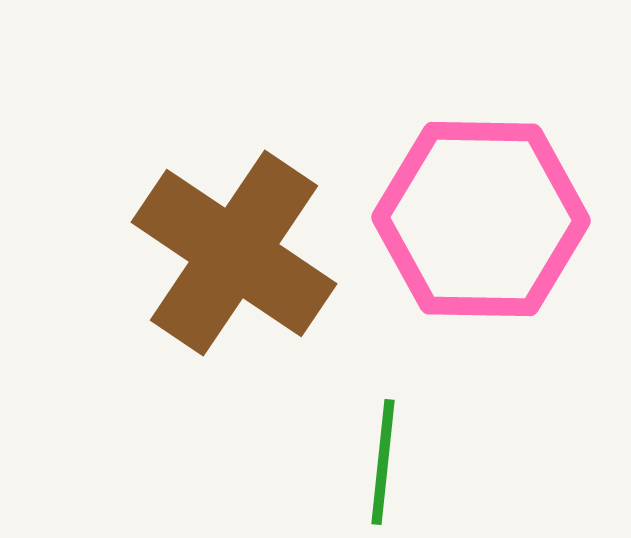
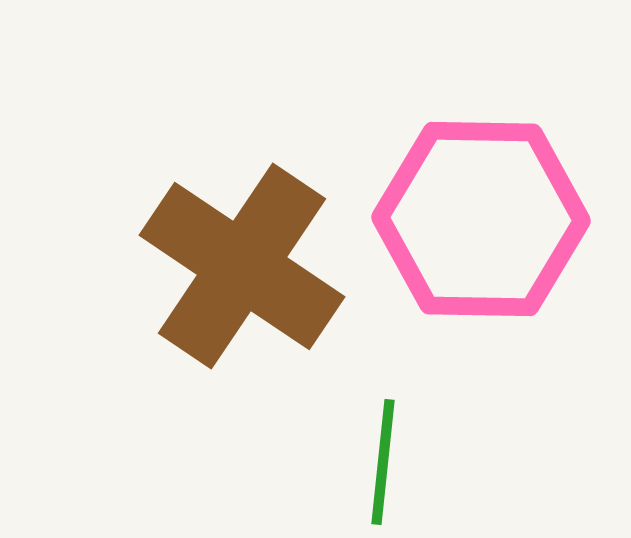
brown cross: moved 8 px right, 13 px down
